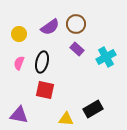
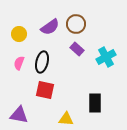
black rectangle: moved 2 px right, 6 px up; rotated 60 degrees counterclockwise
